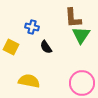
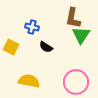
brown L-shape: rotated 15 degrees clockwise
black semicircle: rotated 24 degrees counterclockwise
pink circle: moved 6 px left, 1 px up
